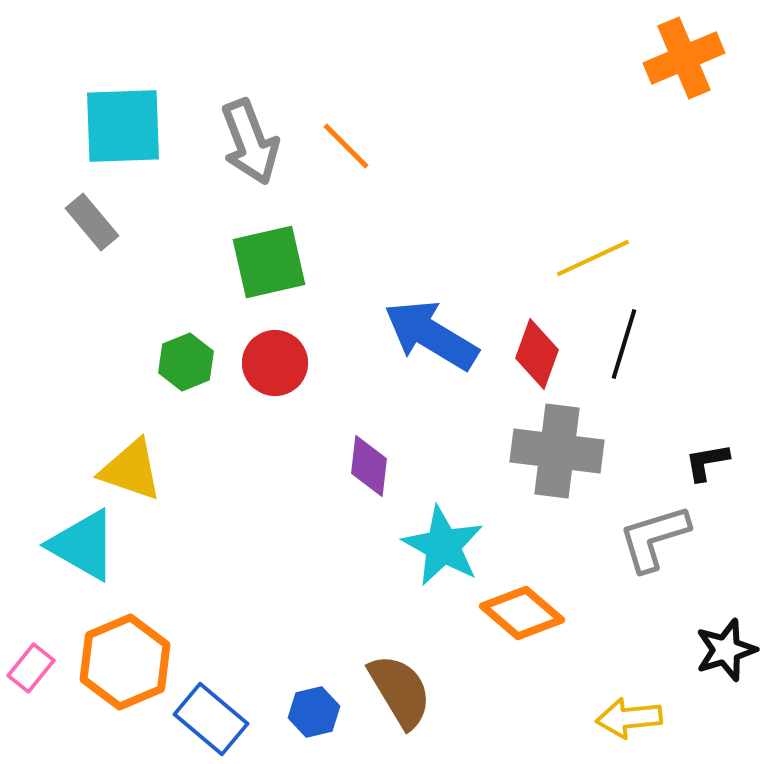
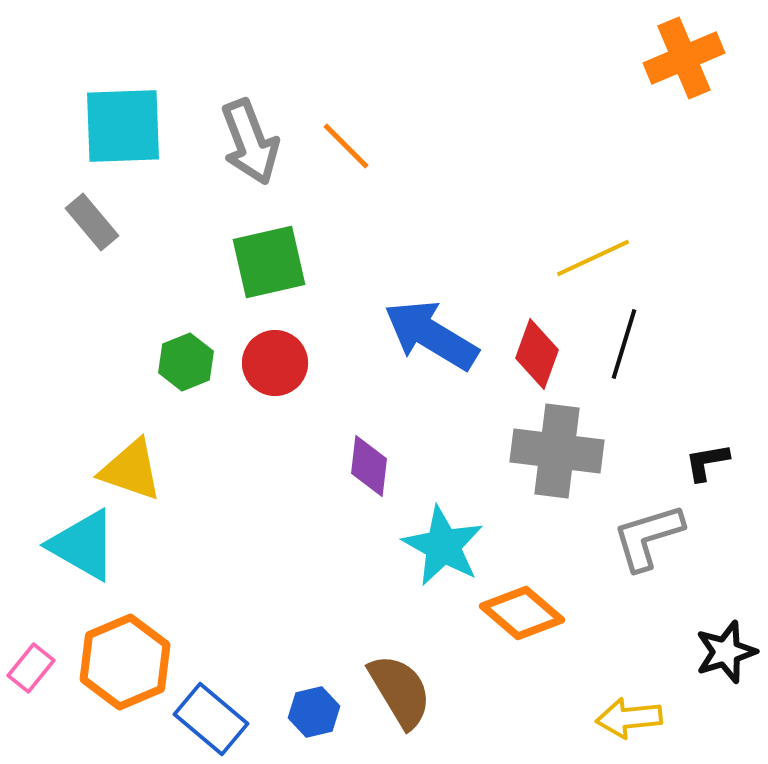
gray L-shape: moved 6 px left, 1 px up
black star: moved 2 px down
